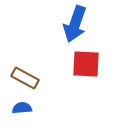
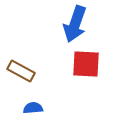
brown rectangle: moved 4 px left, 7 px up
blue semicircle: moved 11 px right
